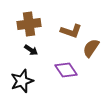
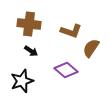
brown cross: rotated 15 degrees clockwise
black arrow: moved 1 px down
purple diamond: rotated 15 degrees counterclockwise
